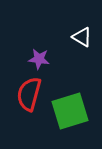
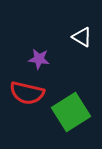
red semicircle: moved 2 px left, 1 px up; rotated 92 degrees counterclockwise
green square: moved 1 px right, 1 px down; rotated 15 degrees counterclockwise
